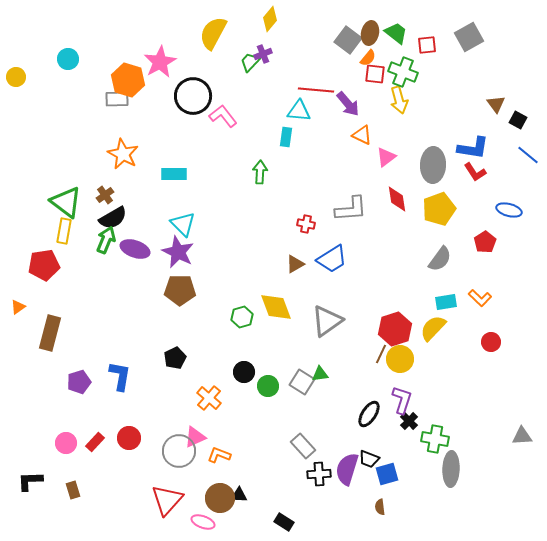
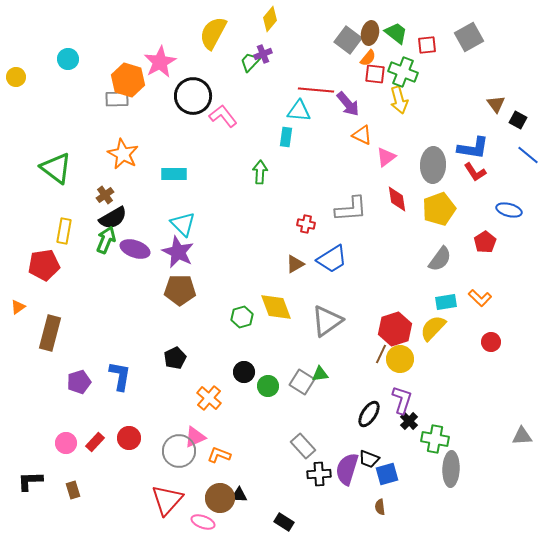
green triangle at (66, 202): moved 10 px left, 34 px up
